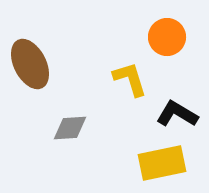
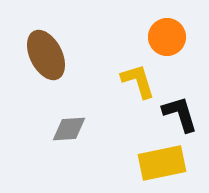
brown ellipse: moved 16 px right, 9 px up
yellow L-shape: moved 8 px right, 2 px down
black L-shape: moved 3 px right; rotated 42 degrees clockwise
gray diamond: moved 1 px left, 1 px down
